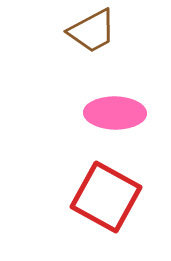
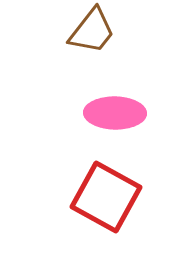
brown trapezoid: rotated 24 degrees counterclockwise
